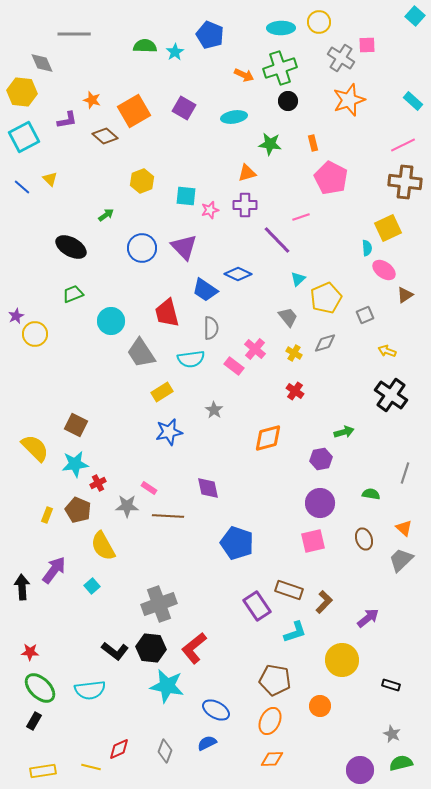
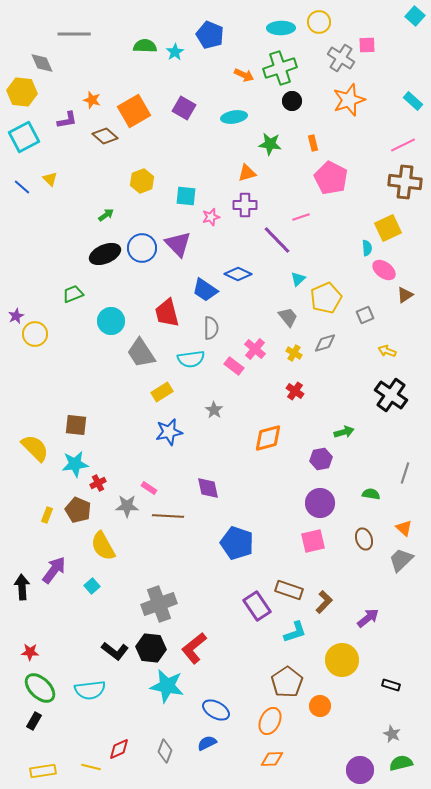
black circle at (288, 101): moved 4 px right
pink star at (210, 210): moved 1 px right, 7 px down
black ellipse at (71, 247): moved 34 px right, 7 px down; rotated 52 degrees counterclockwise
purple triangle at (184, 247): moved 6 px left, 3 px up
brown square at (76, 425): rotated 20 degrees counterclockwise
brown pentagon at (275, 680): moved 12 px right, 2 px down; rotated 28 degrees clockwise
